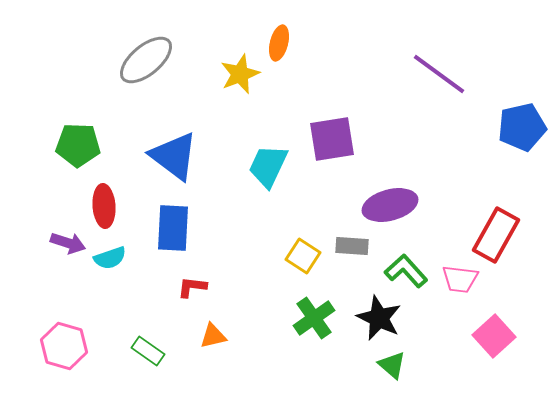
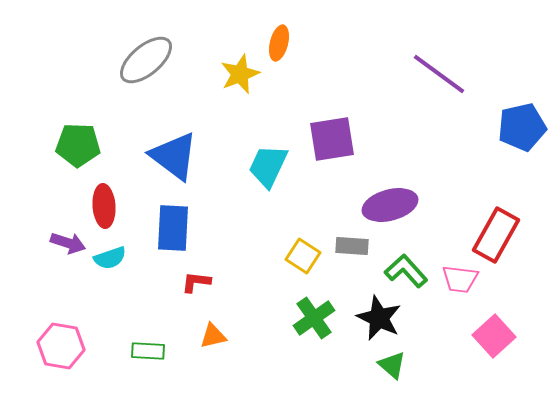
red L-shape: moved 4 px right, 5 px up
pink hexagon: moved 3 px left; rotated 6 degrees counterclockwise
green rectangle: rotated 32 degrees counterclockwise
